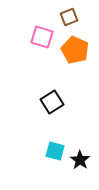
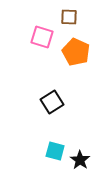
brown square: rotated 24 degrees clockwise
orange pentagon: moved 1 px right, 2 px down
